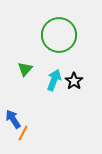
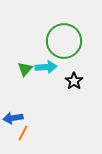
green circle: moved 5 px right, 6 px down
cyan arrow: moved 8 px left, 13 px up; rotated 65 degrees clockwise
blue arrow: moved 1 px up; rotated 66 degrees counterclockwise
